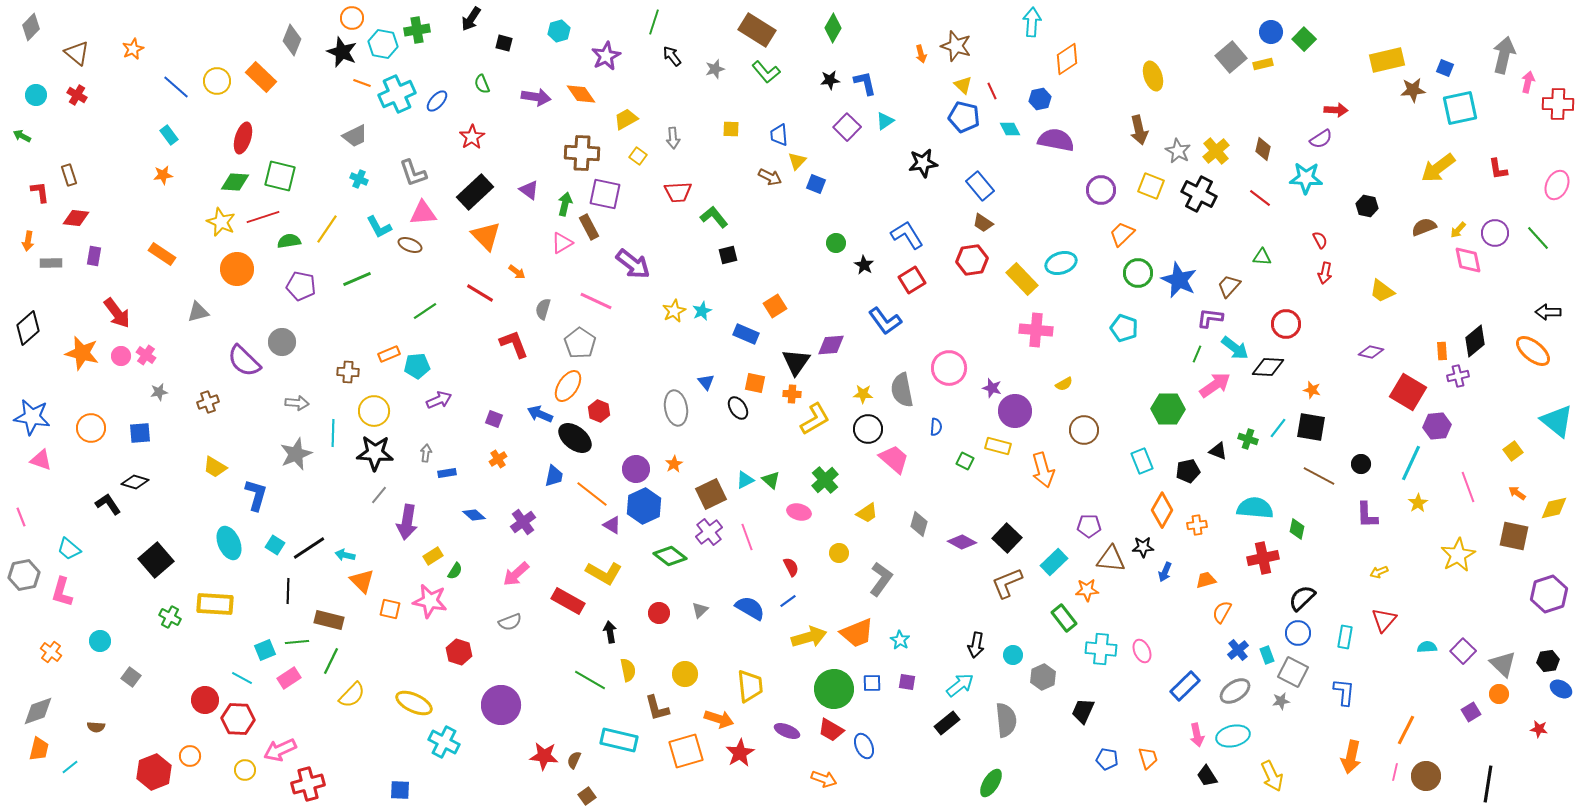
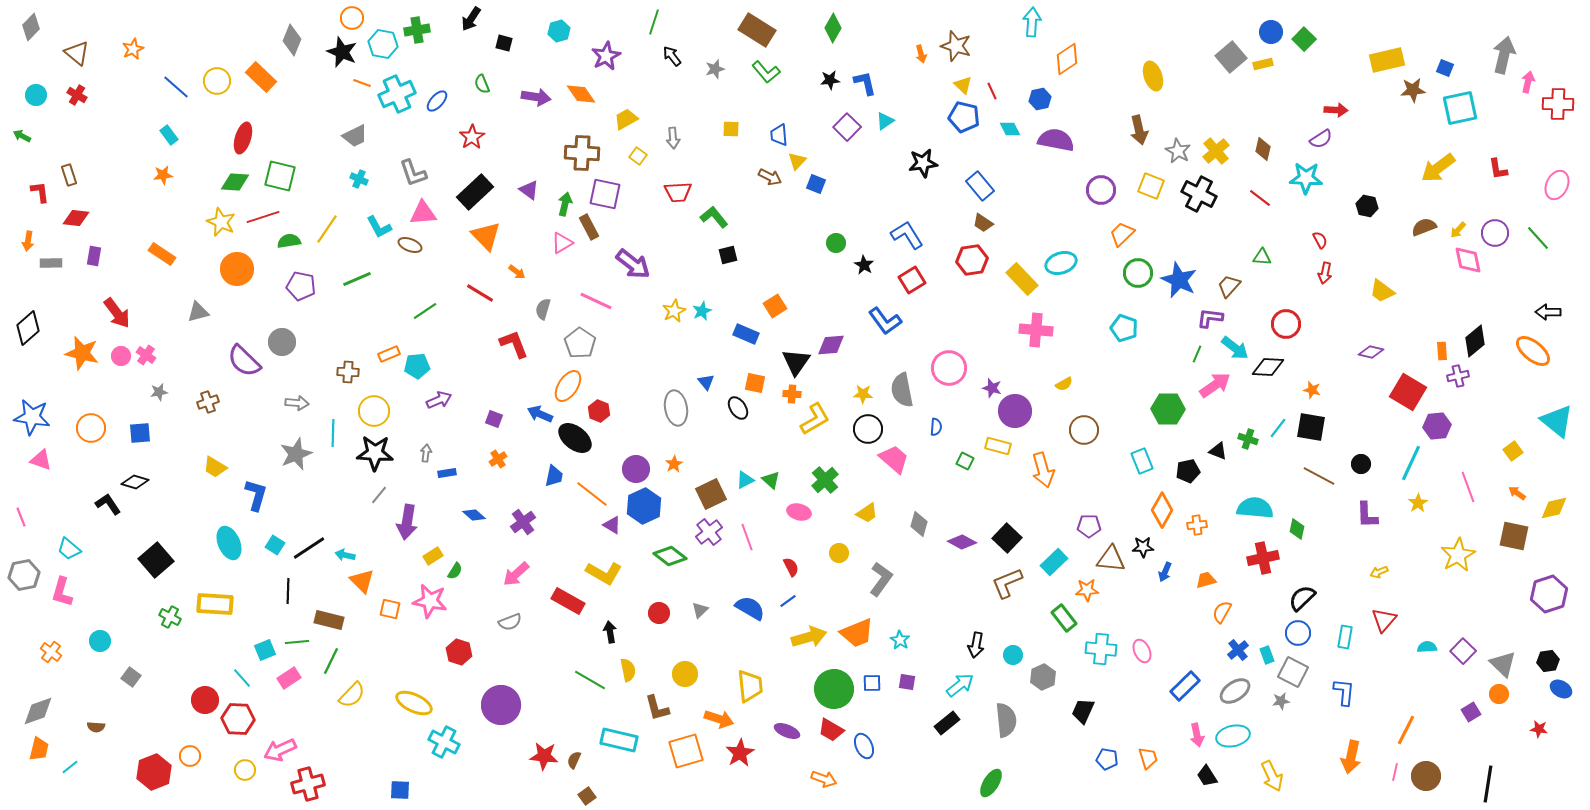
cyan line at (242, 678): rotated 20 degrees clockwise
